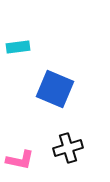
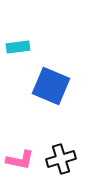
blue square: moved 4 px left, 3 px up
black cross: moved 7 px left, 11 px down
